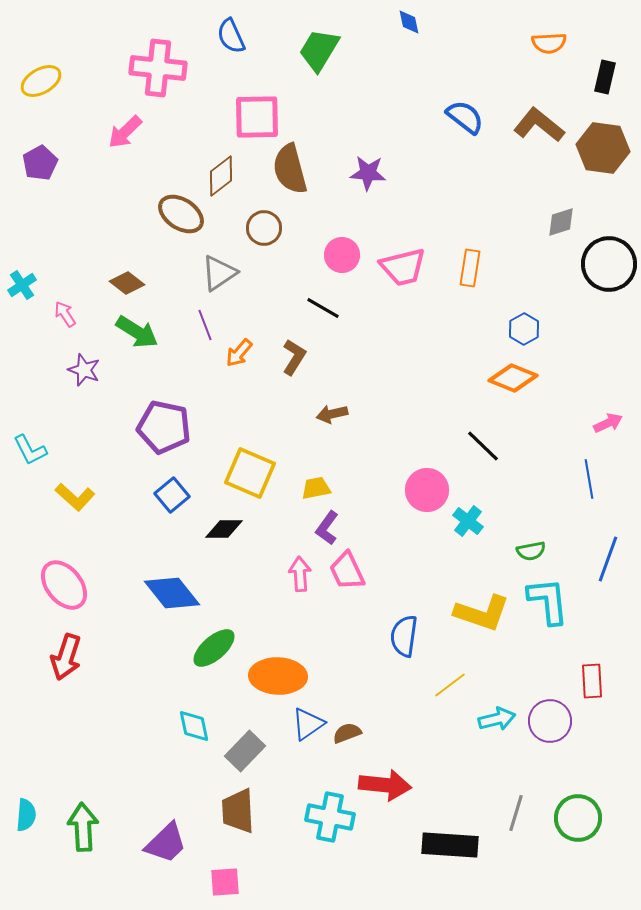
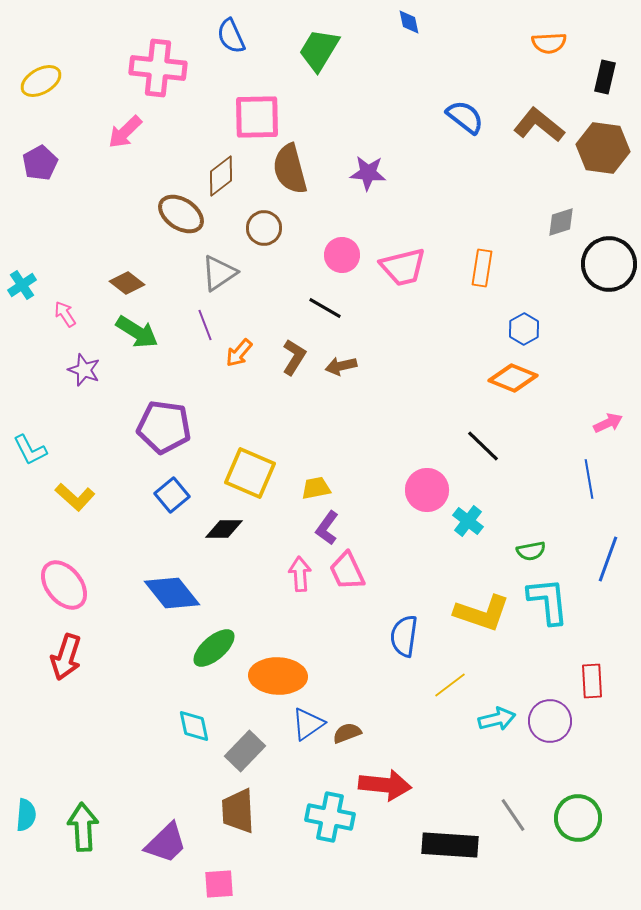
orange rectangle at (470, 268): moved 12 px right
black line at (323, 308): moved 2 px right
brown arrow at (332, 414): moved 9 px right, 48 px up
purple pentagon at (164, 427): rotated 4 degrees counterclockwise
gray line at (516, 813): moved 3 px left, 2 px down; rotated 51 degrees counterclockwise
pink square at (225, 882): moved 6 px left, 2 px down
